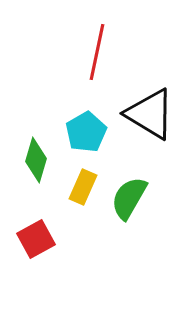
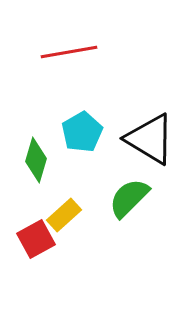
red line: moved 28 px left; rotated 68 degrees clockwise
black triangle: moved 25 px down
cyan pentagon: moved 4 px left
yellow rectangle: moved 19 px left, 28 px down; rotated 24 degrees clockwise
green semicircle: rotated 15 degrees clockwise
